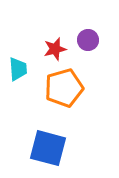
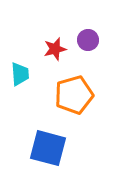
cyan trapezoid: moved 2 px right, 5 px down
orange pentagon: moved 10 px right, 7 px down
